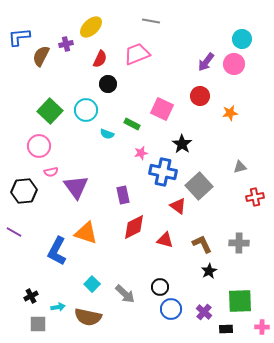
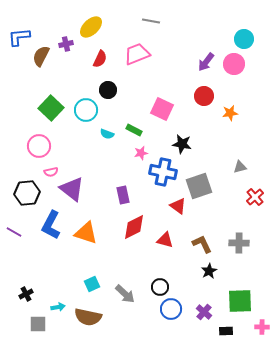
cyan circle at (242, 39): moved 2 px right
black circle at (108, 84): moved 6 px down
red circle at (200, 96): moved 4 px right
green square at (50, 111): moved 1 px right, 3 px up
green rectangle at (132, 124): moved 2 px right, 6 px down
black star at (182, 144): rotated 24 degrees counterclockwise
gray square at (199, 186): rotated 24 degrees clockwise
purple triangle at (76, 187): moved 4 px left, 2 px down; rotated 16 degrees counterclockwise
black hexagon at (24, 191): moved 3 px right, 2 px down
red cross at (255, 197): rotated 30 degrees counterclockwise
blue L-shape at (57, 251): moved 6 px left, 26 px up
cyan square at (92, 284): rotated 21 degrees clockwise
black cross at (31, 296): moved 5 px left, 2 px up
black rectangle at (226, 329): moved 2 px down
